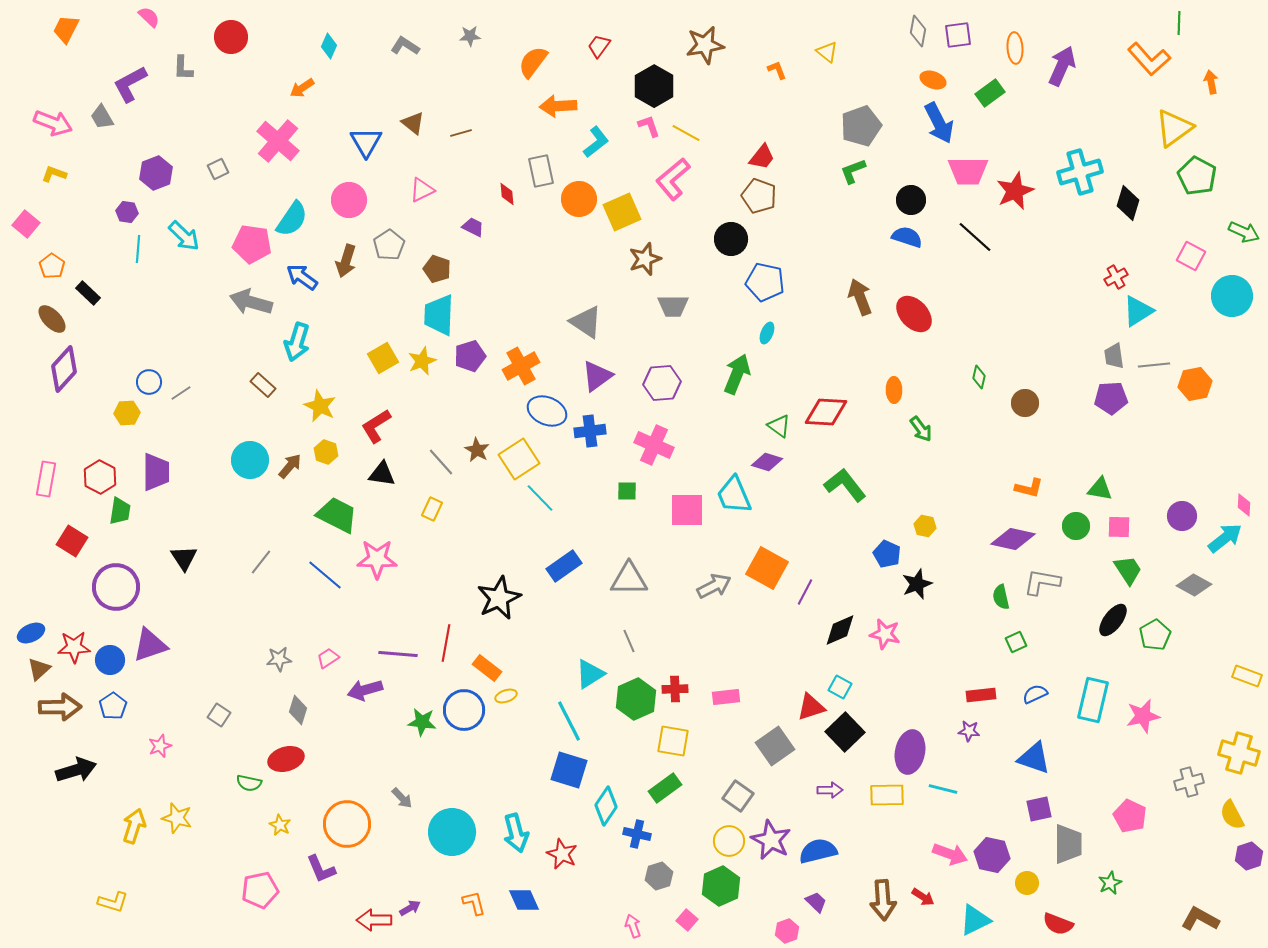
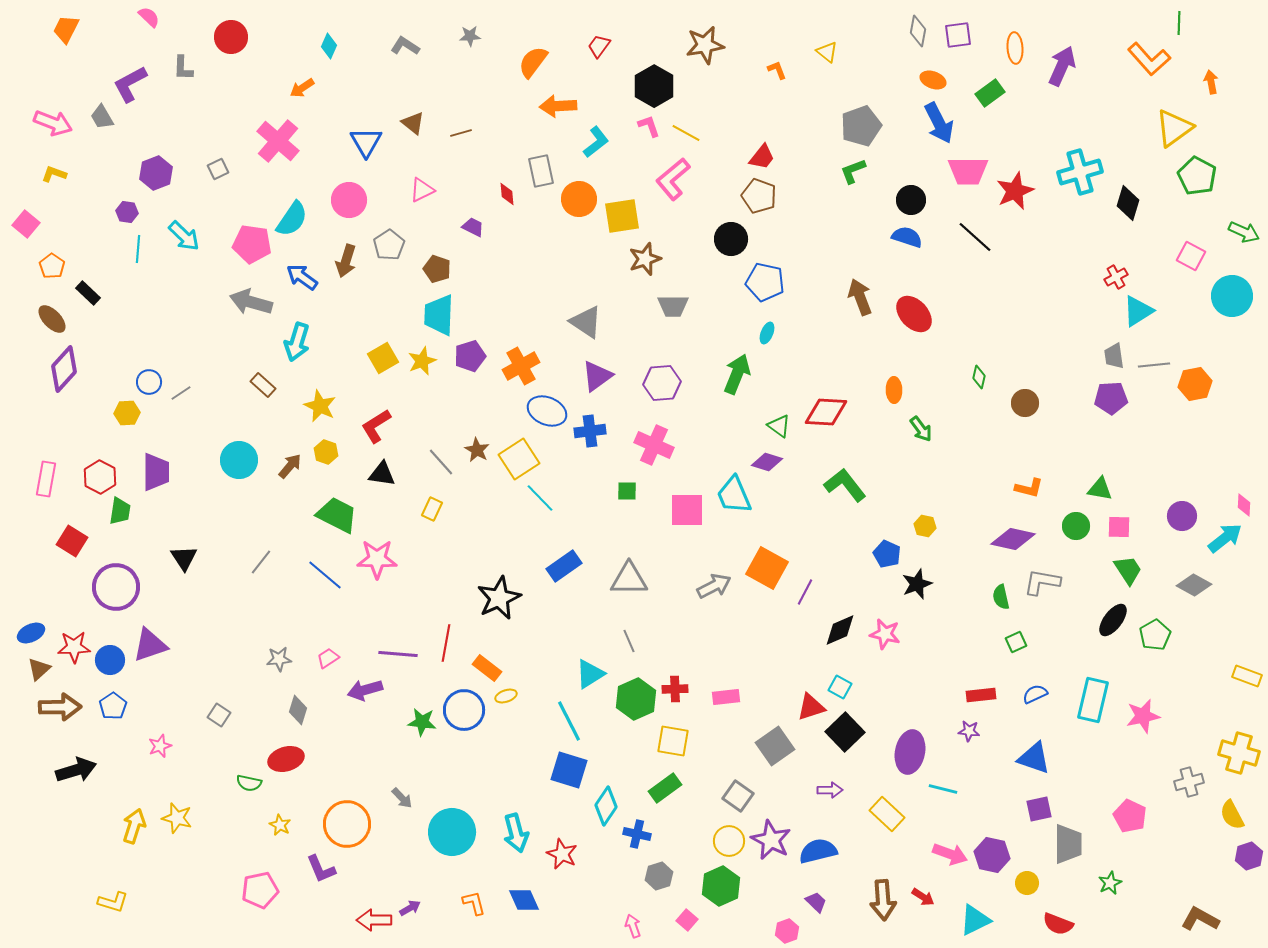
yellow square at (622, 212): moved 4 px down; rotated 15 degrees clockwise
cyan circle at (250, 460): moved 11 px left
yellow rectangle at (887, 795): moved 19 px down; rotated 44 degrees clockwise
